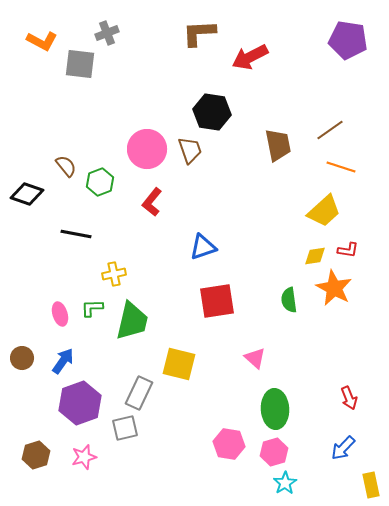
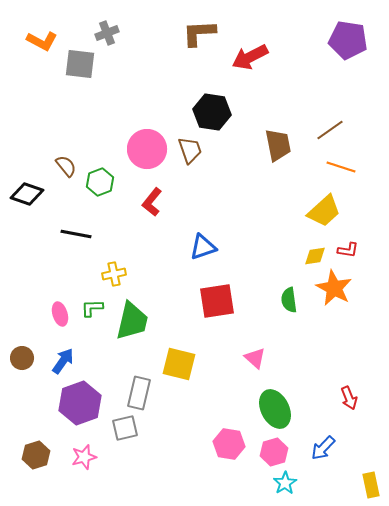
gray rectangle at (139, 393): rotated 12 degrees counterclockwise
green ellipse at (275, 409): rotated 24 degrees counterclockwise
blue arrow at (343, 448): moved 20 px left
